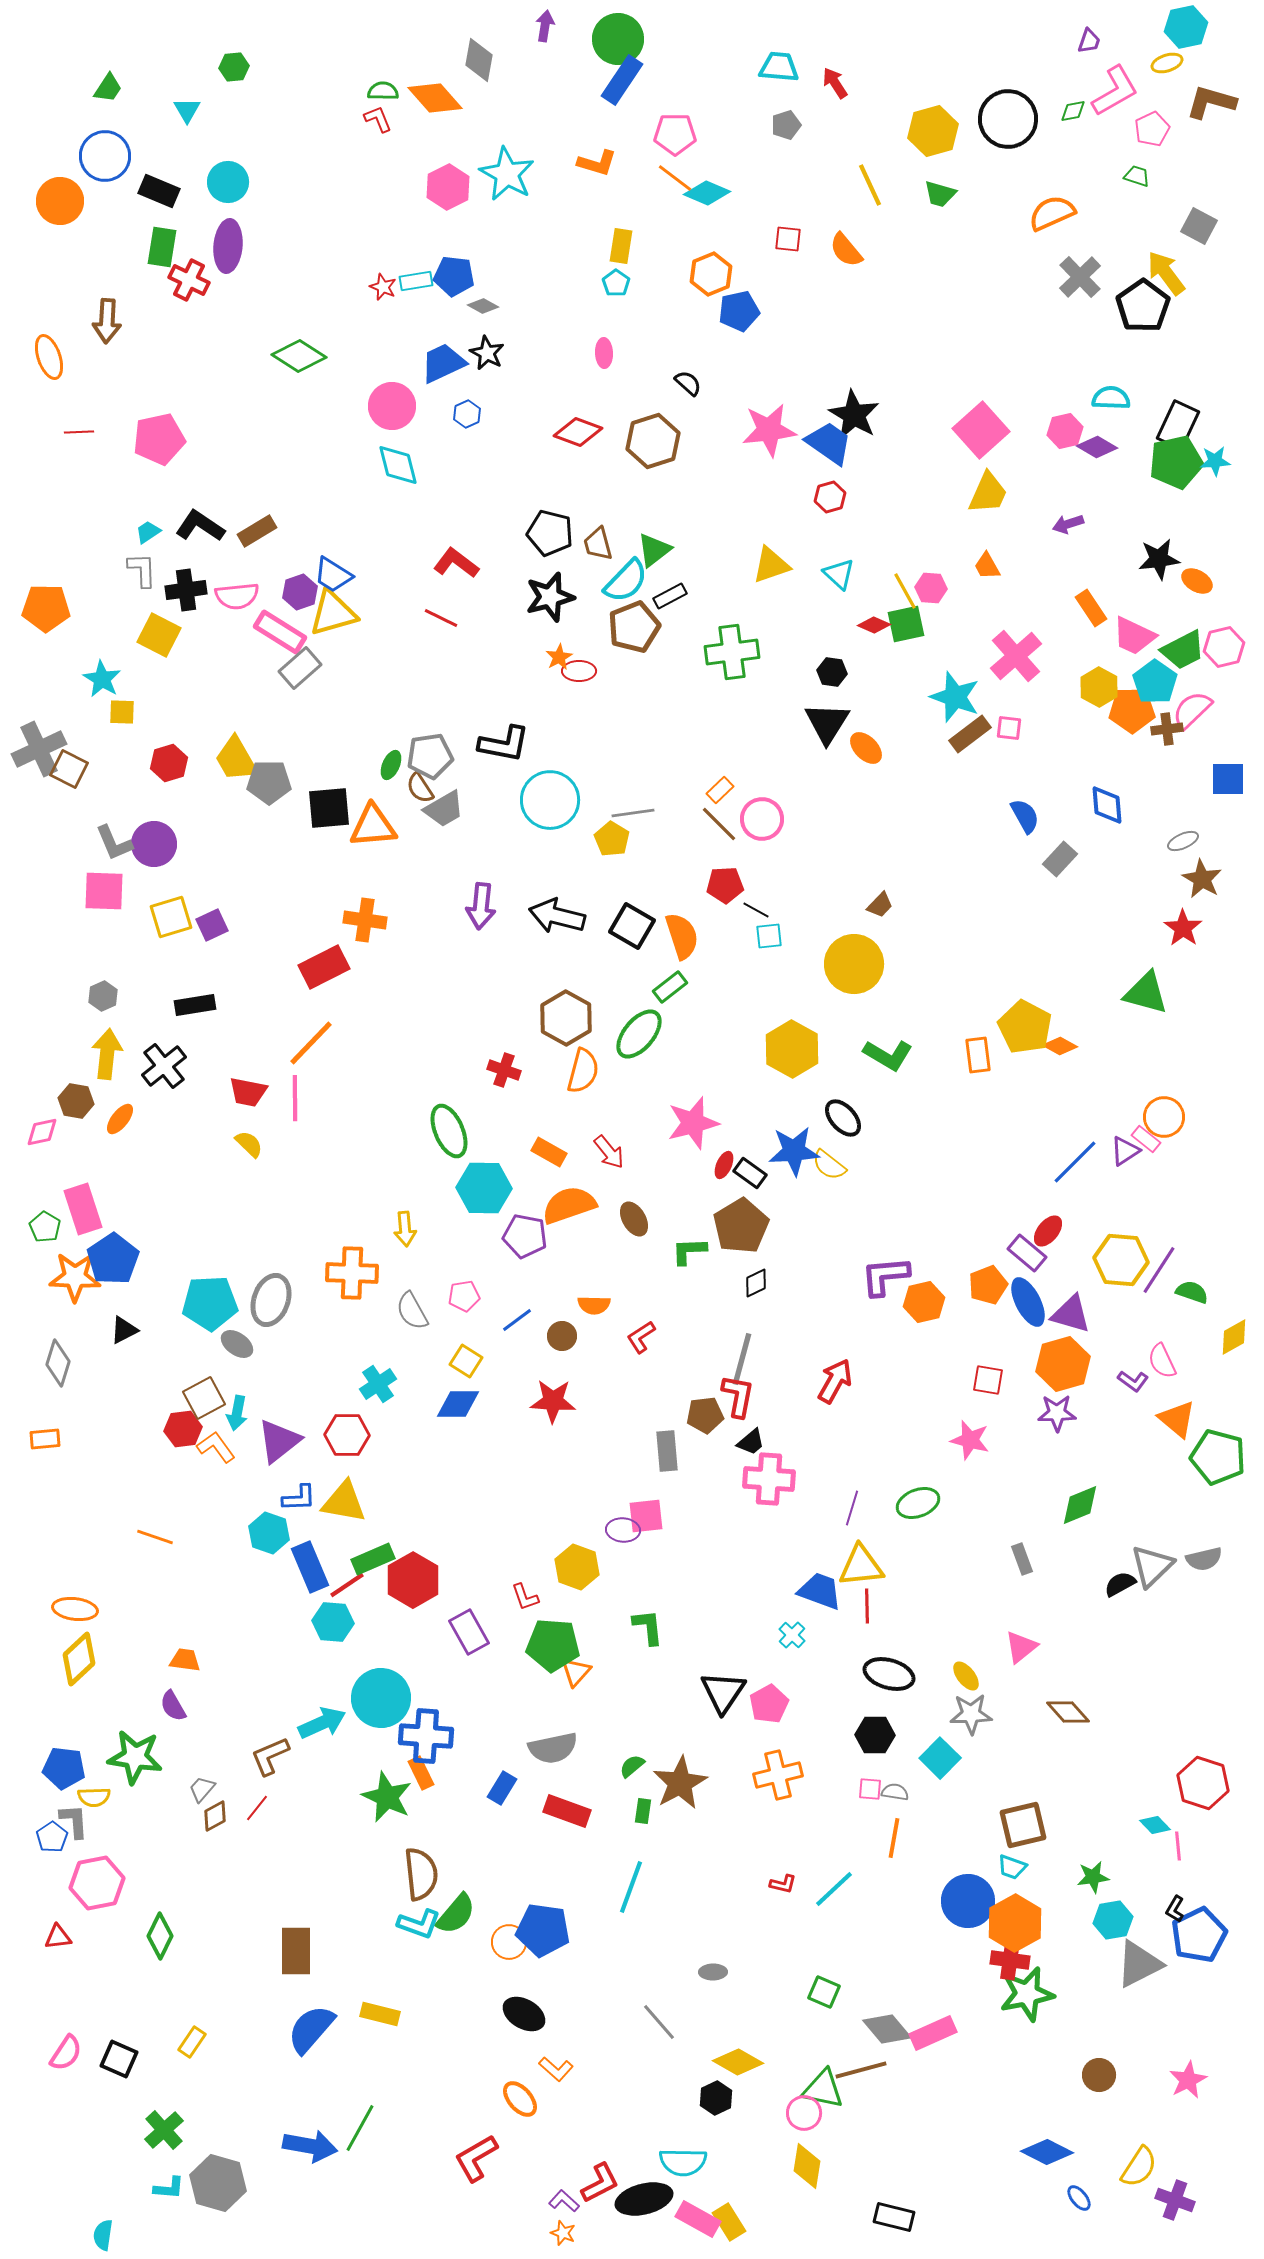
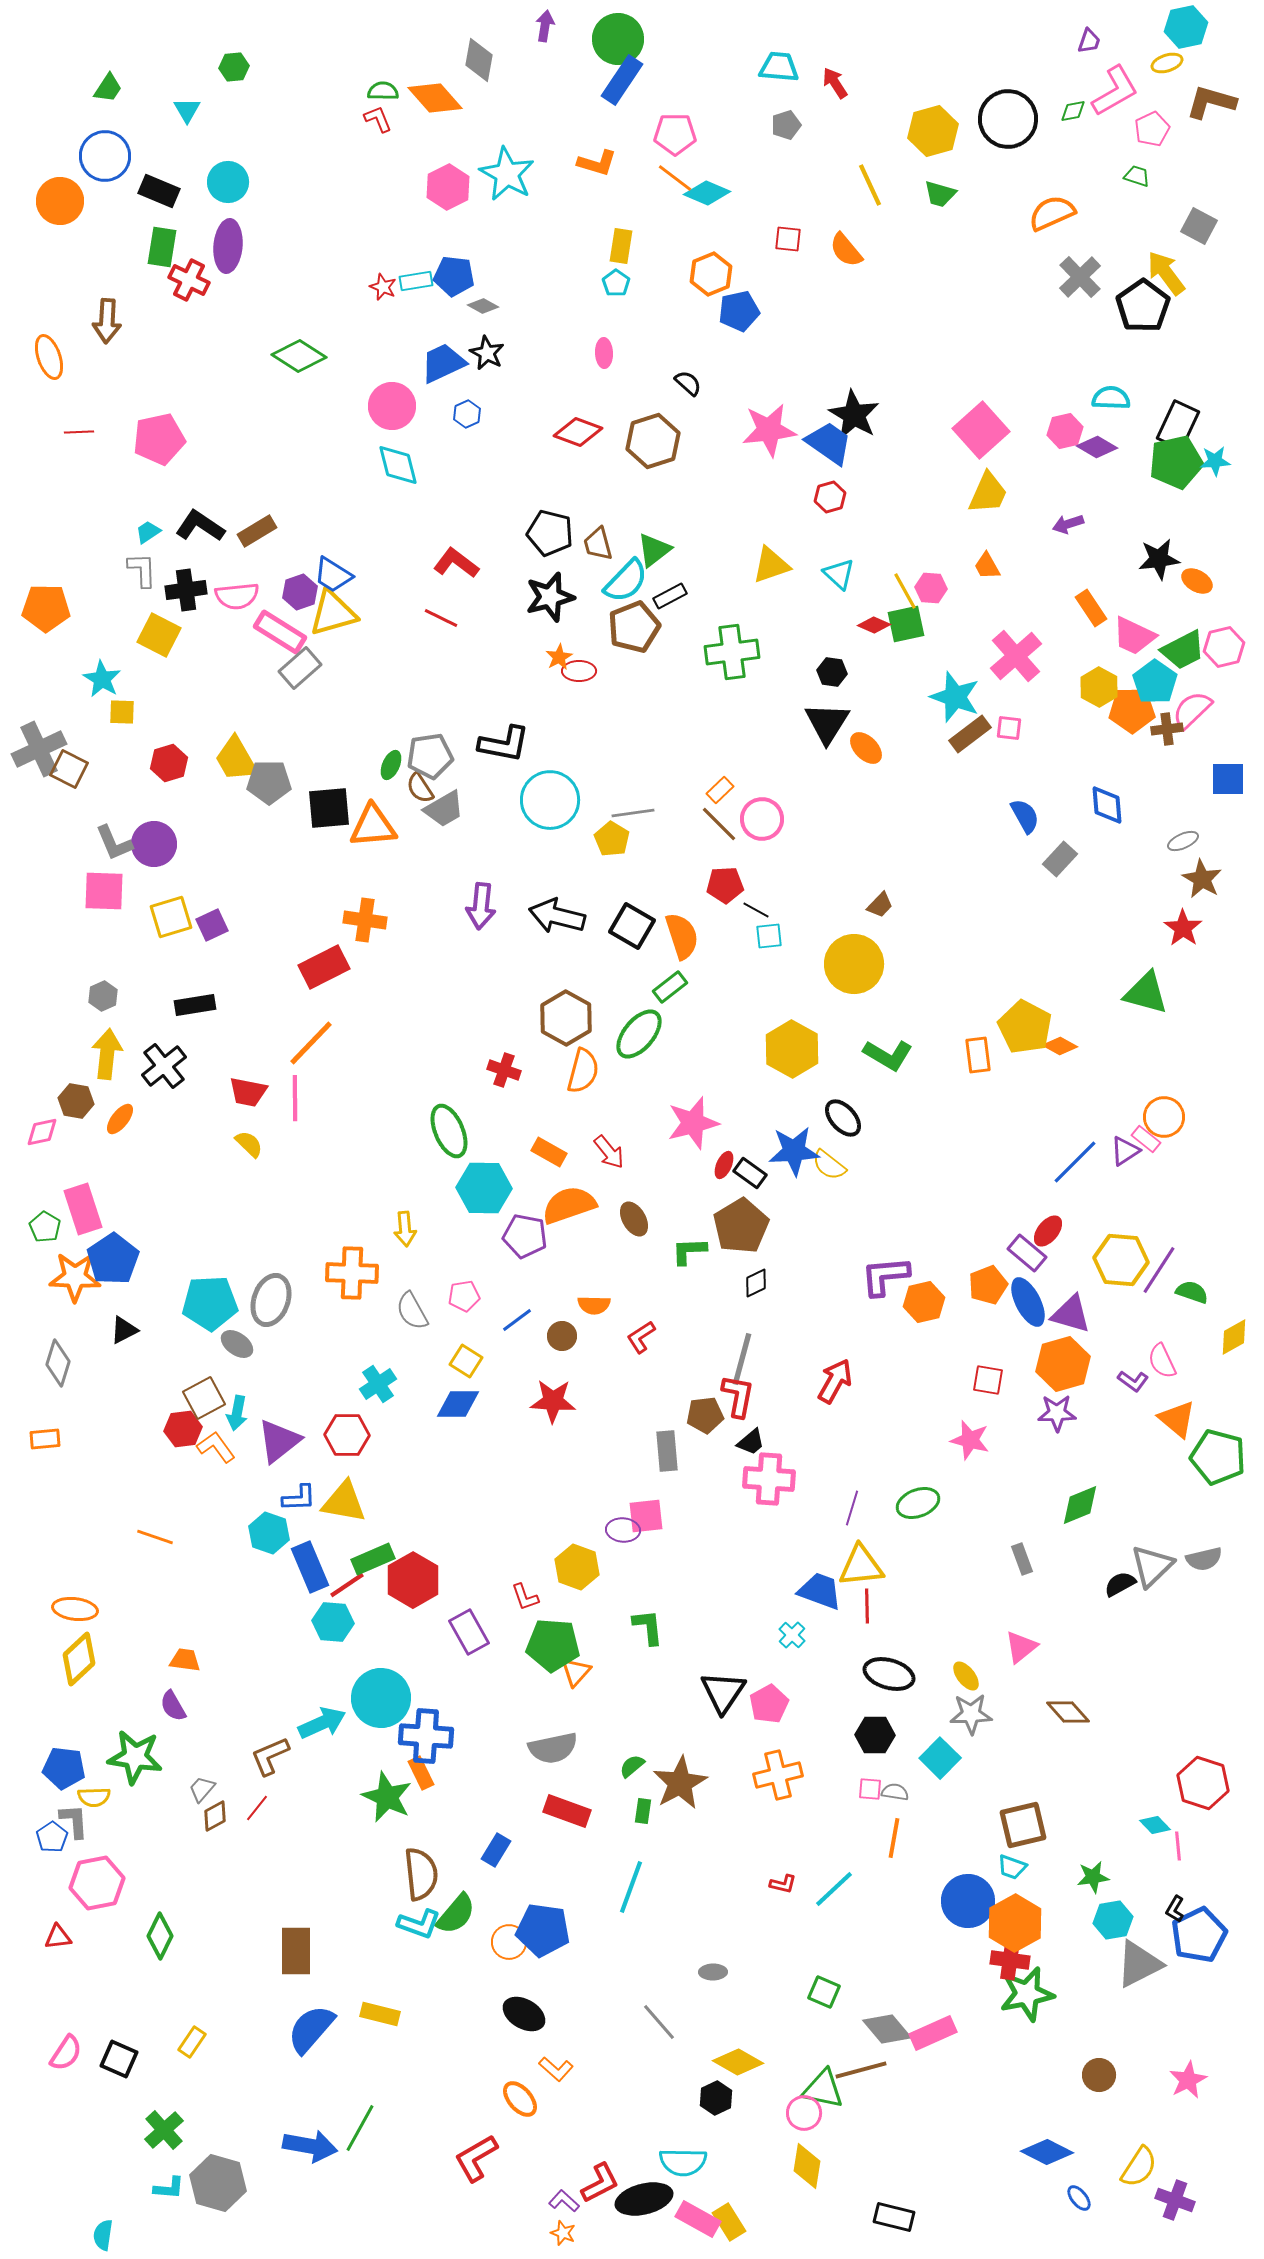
blue rectangle at (502, 1788): moved 6 px left, 62 px down
